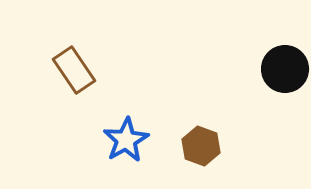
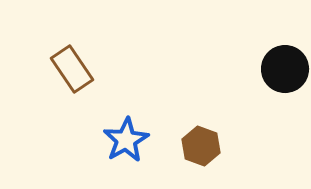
brown rectangle: moved 2 px left, 1 px up
